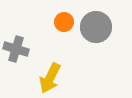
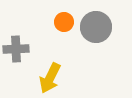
gray cross: rotated 20 degrees counterclockwise
